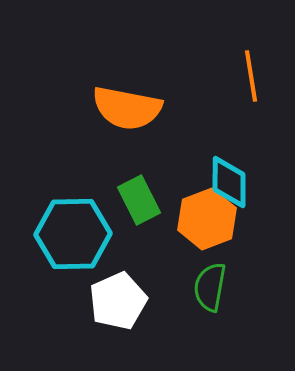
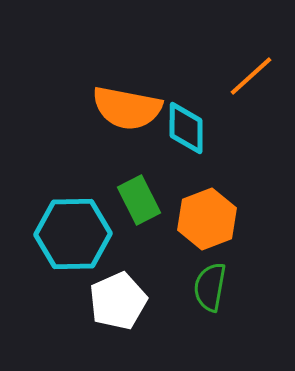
orange line: rotated 57 degrees clockwise
cyan diamond: moved 43 px left, 54 px up
